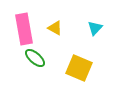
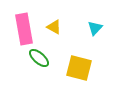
yellow triangle: moved 1 px left, 1 px up
green ellipse: moved 4 px right
yellow square: rotated 8 degrees counterclockwise
